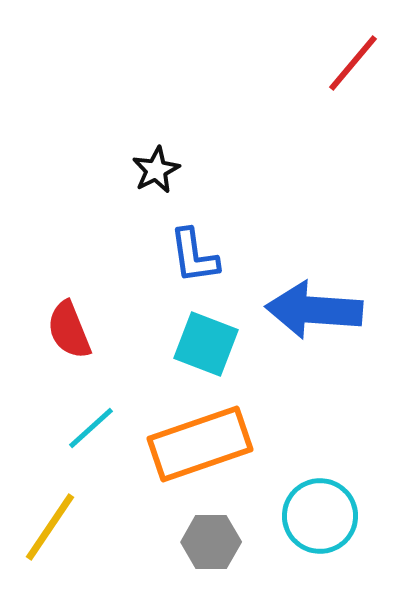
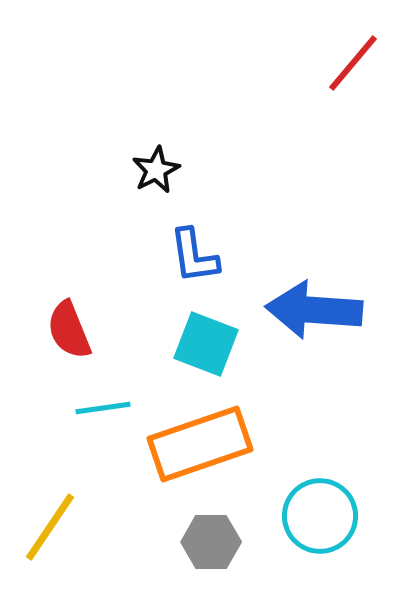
cyan line: moved 12 px right, 20 px up; rotated 34 degrees clockwise
